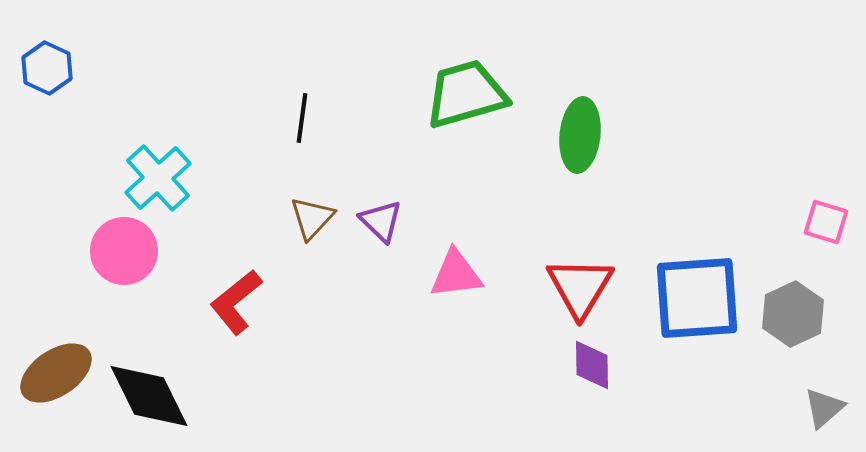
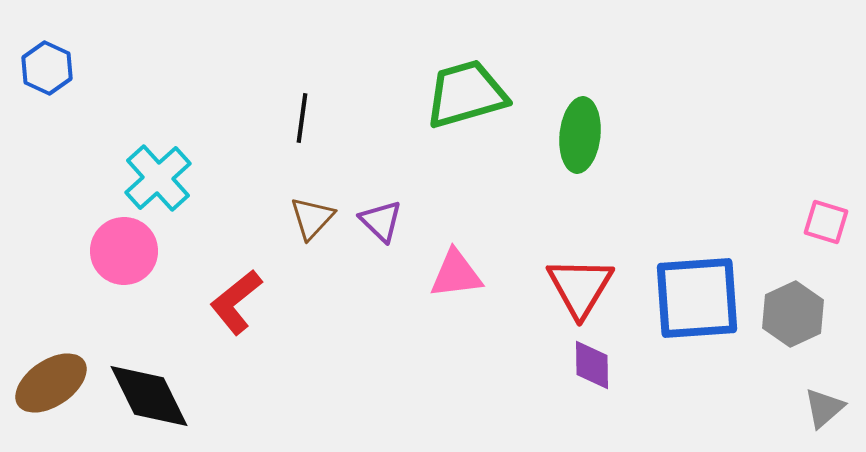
brown ellipse: moved 5 px left, 10 px down
